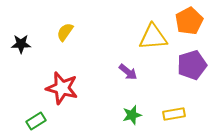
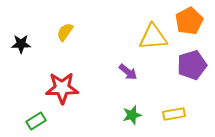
red star: rotated 16 degrees counterclockwise
